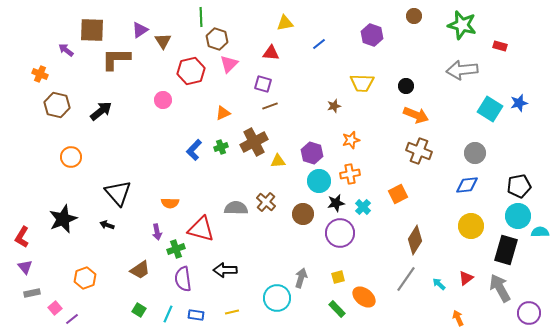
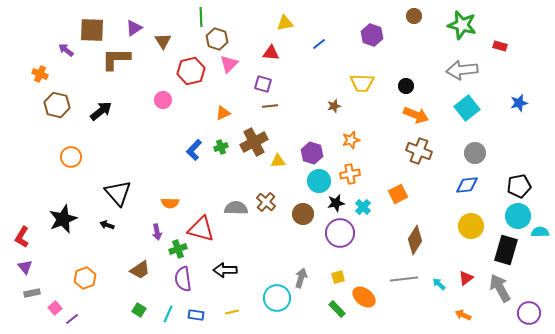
purple triangle at (140, 30): moved 6 px left, 2 px up
brown line at (270, 106): rotated 14 degrees clockwise
cyan square at (490, 109): moved 23 px left, 1 px up; rotated 20 degrees clockwise
green cross at (176, 249): moved 2 px right
gray line at (406, 279): moved 2 px left; rotated 48 degrees clockwise
orange arrow at (458, 318): moved 5 px right, 3 px up; rotated 42 degrees counterclockwise
